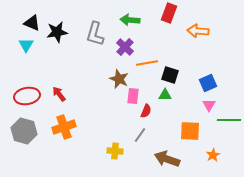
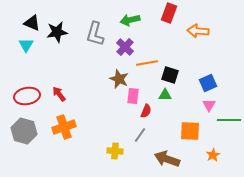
green arrow: rotated 18 degrees counterclockwise
